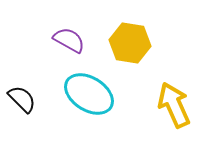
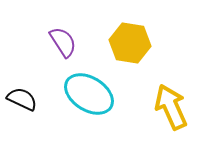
purple semicircle: moved 6 px left, 2 px down; rotated 28 degrees clockwise
black semicircle: rotated 20 degrees counterclockwise
yellow arrow: moved 3 px left, 2 px down
